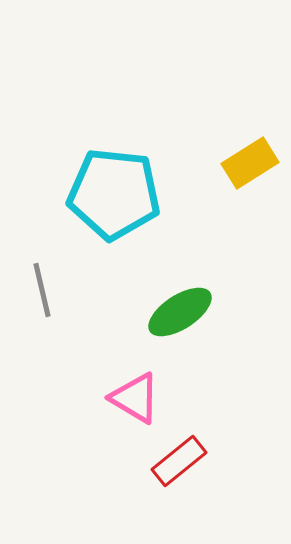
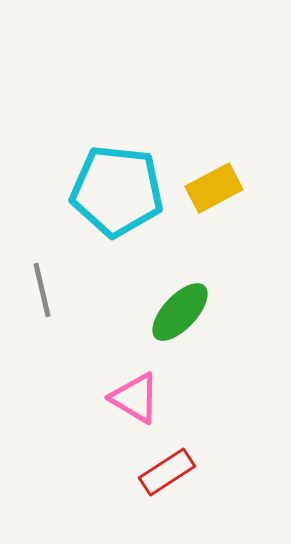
yellow rectangle: moved 36 px left, 25 px down; rotated 4 degrees clockwise
cyan pentagon: moved 3 px right, 3 px up
green ellipse: rotated 14 degrees counterclockwise
red rectangle: moved 12 px left, 11 px down; rotated 6 degrees clockwise
